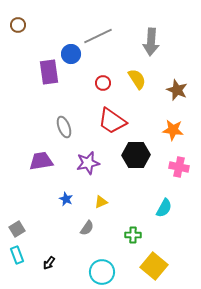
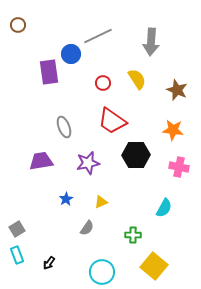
blue star: rotated 16 degrees clockwise
